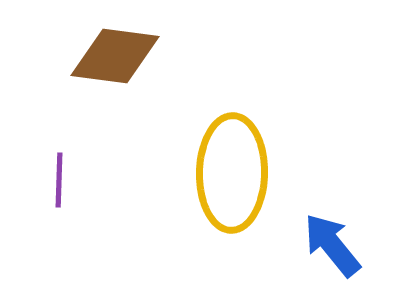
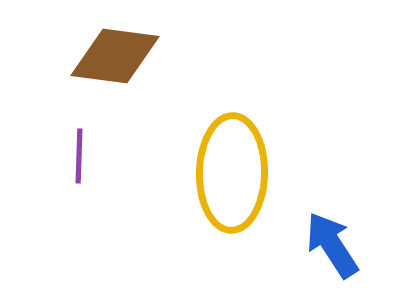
purple line: moved 20 px right, 24 px up
blue arrow: rotated 6 degrees clockwise
